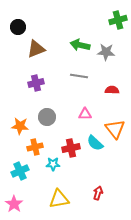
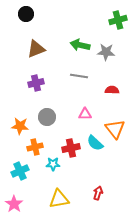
black circle: moved 8 px right, 13 px up
